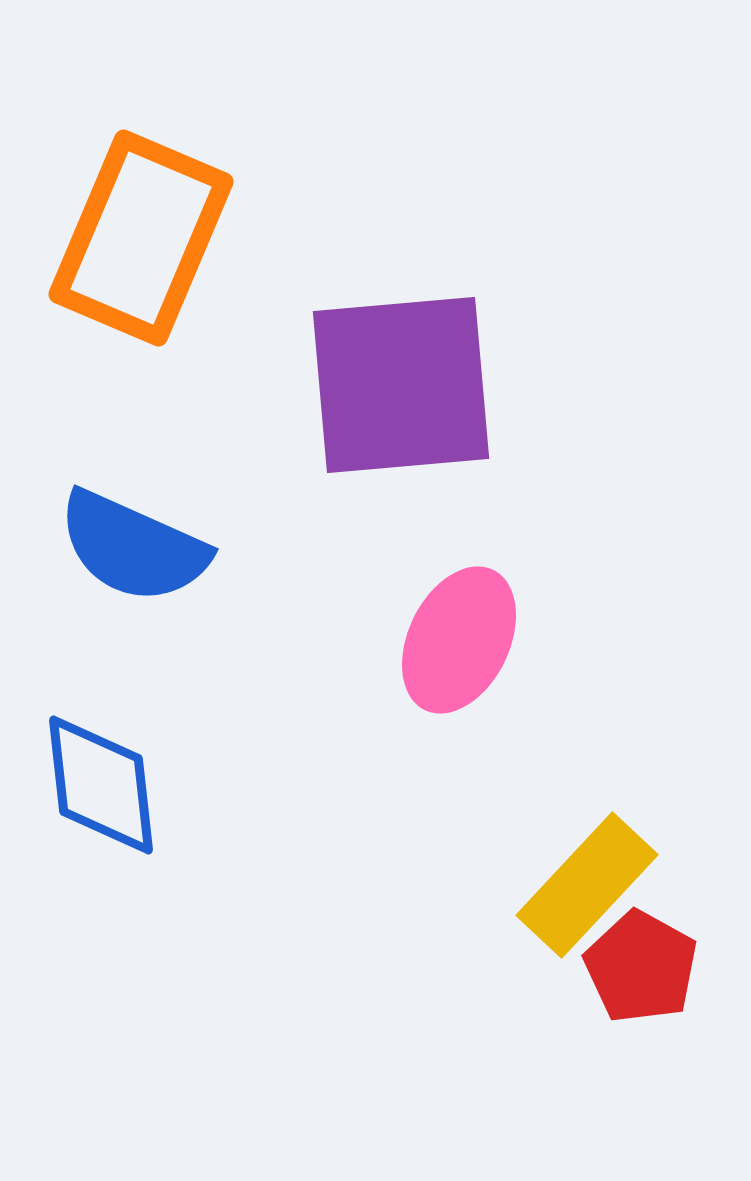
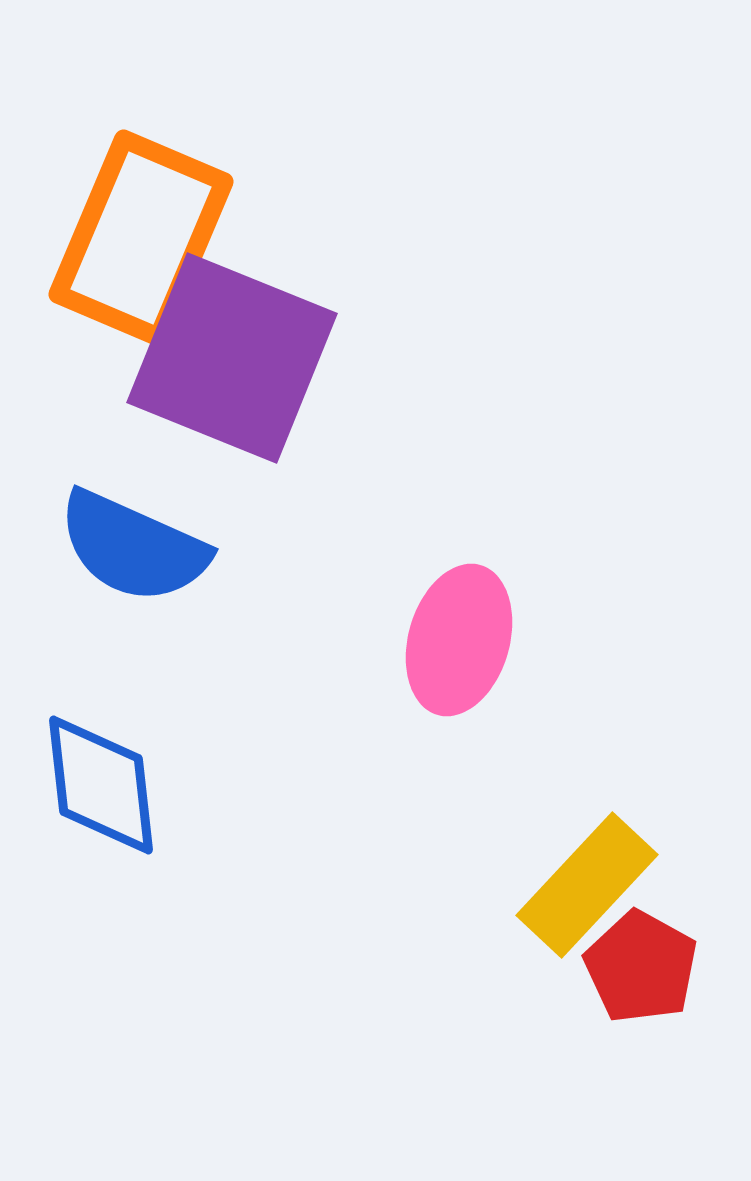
purple square: moved 169 px left, 27 px up; rotated 27 degrees clockwise
pink ellipse: rotated 10 degrees counterclockwise
